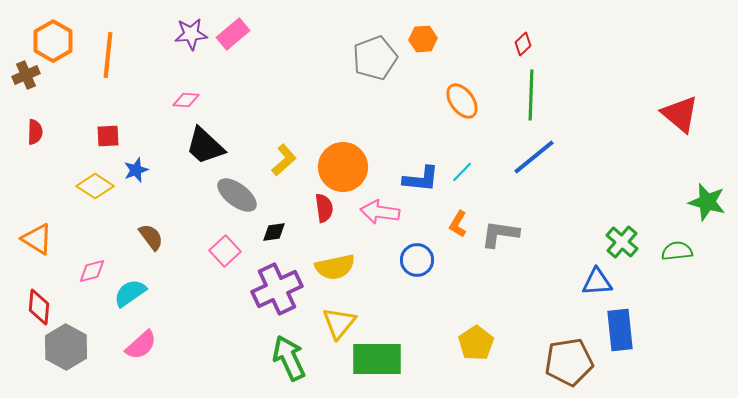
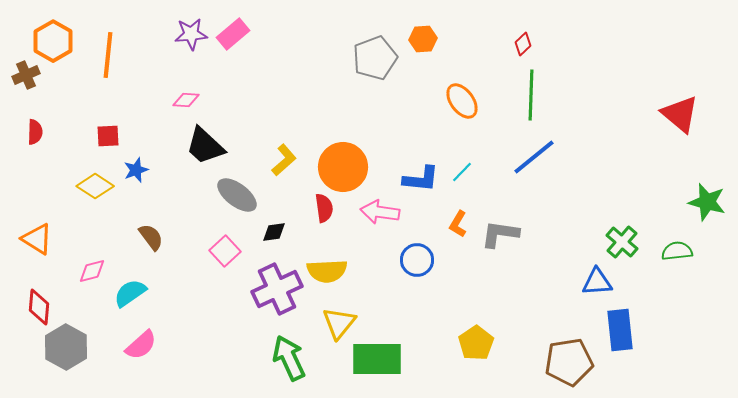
yellow semicircle at (335, 267): moved 8 px left, 4 px down; rotated 9 degrees clockwise
